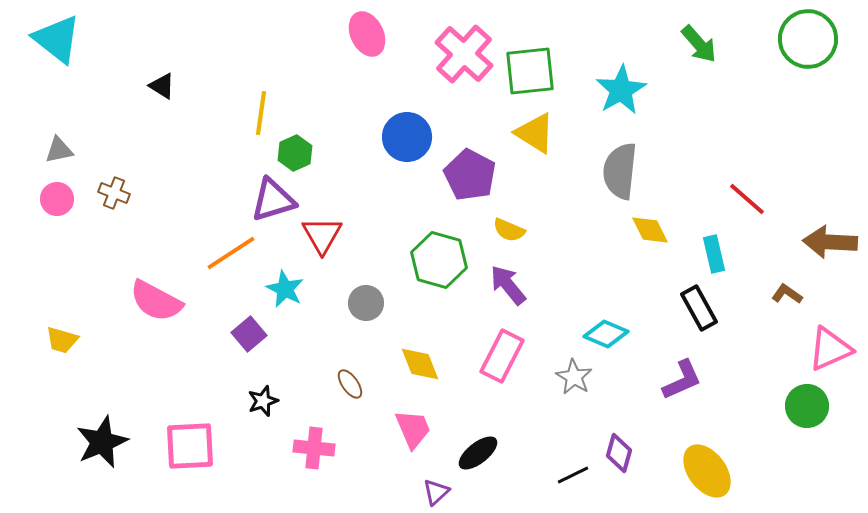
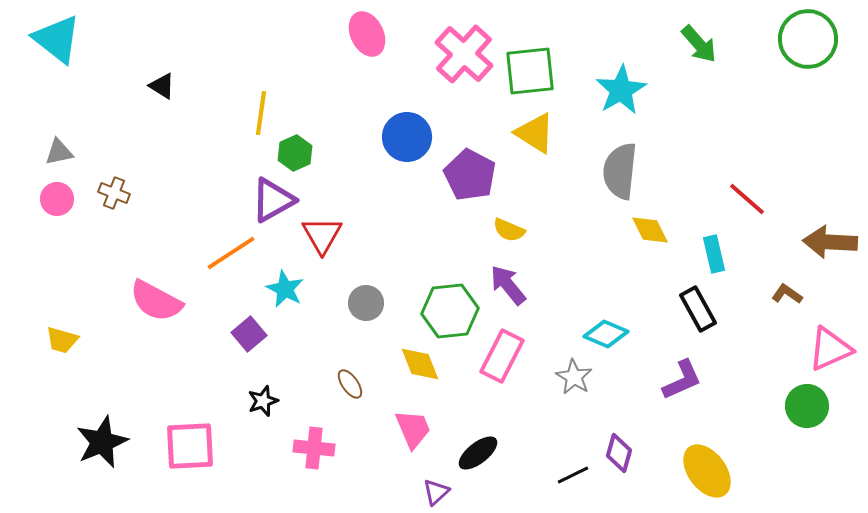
gray triangle at (59, 150): moved 2 px down
purple triangle at (273, 200): rotated 12 degrees counterclockwise
green hexagon at (439, 260): moved 11 px right, 51 px down; rotated 22 degrees counterclockwise
black rectangle at (699, 308): moved 1 px left, 1 px down
